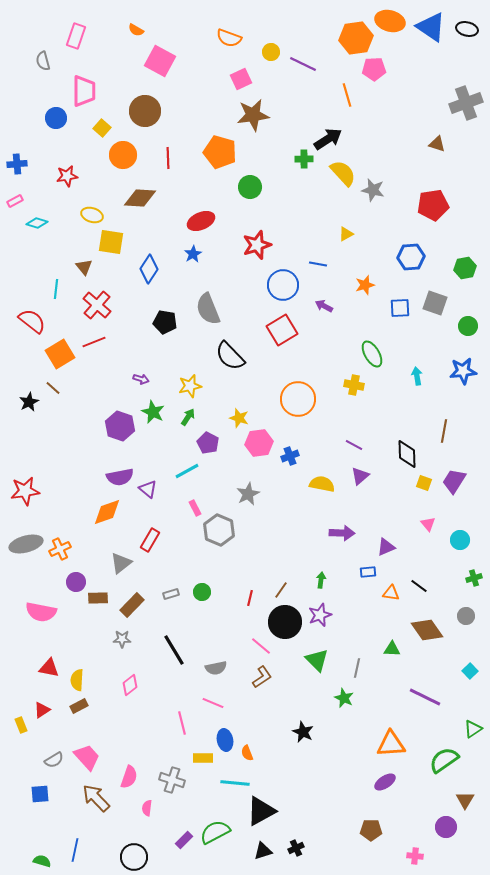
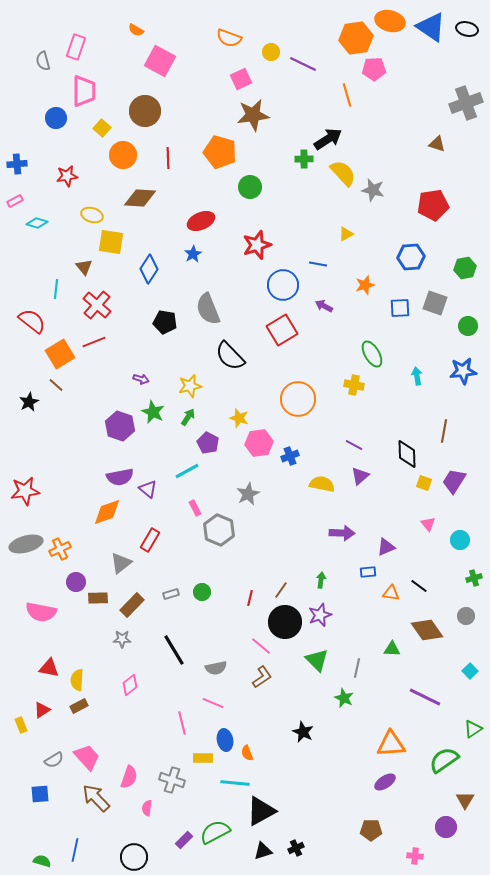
pink rectangle at (76, 36): moved 11 px down
brown line at (53, 388): moved 3 px right, 3 px up
